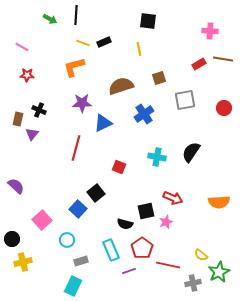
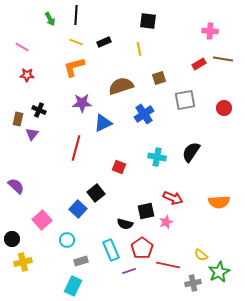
green arrow at (50, 19): rotated 32 degrees clockwise
yellow line at (83, 43): moved 7 px left, 1 px up
